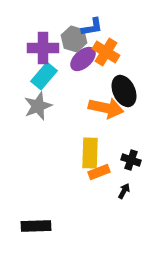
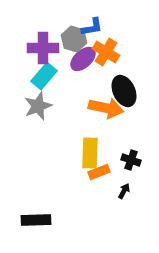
black rectangle: moved 6 px up
